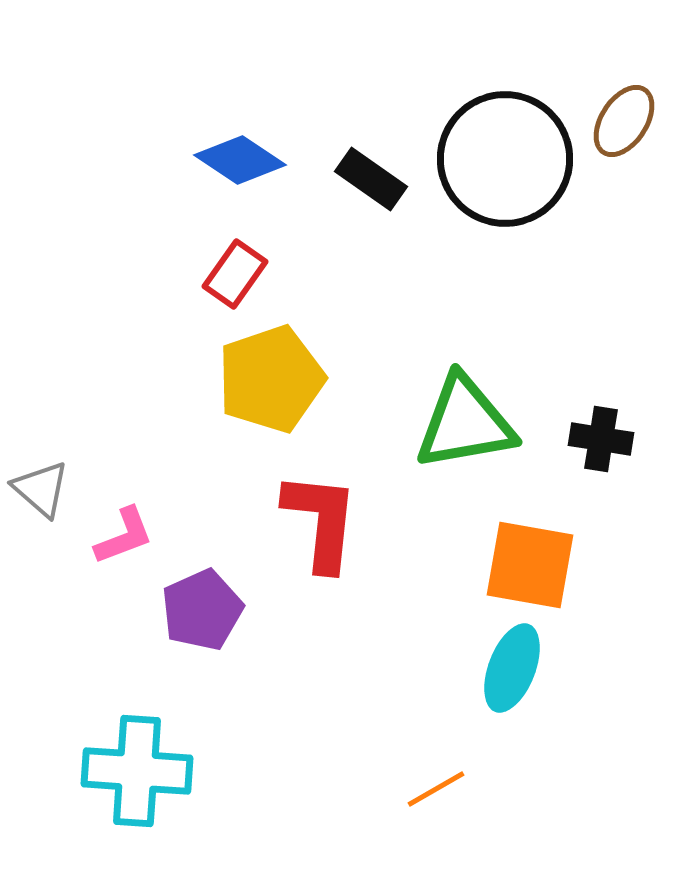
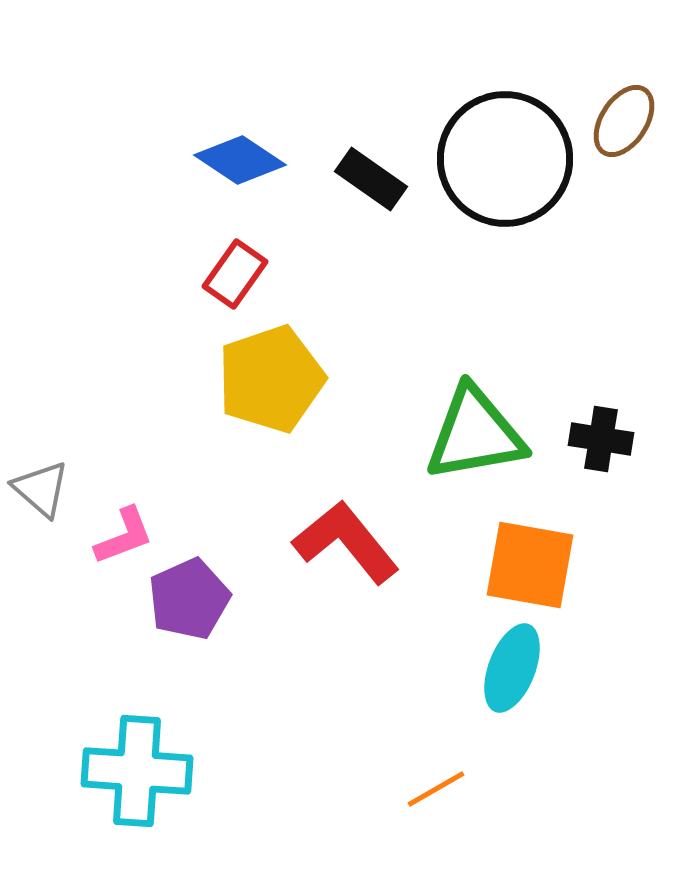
green triangle: moved 10 px right, 11 px down
red L-shape: moved 25 px right, 21 px down; rotated 45 degrees counterclockwise
purple pentagon: moved 13 px left, 11 px up
